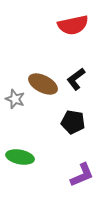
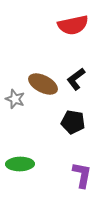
green ellipse: moved 7 px down; rotated 12 degrees counterclockwise
purple L-shape: rotated 56 degrees counterclockwise
